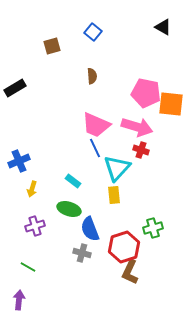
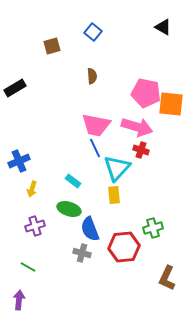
pink trapezoid: rotated 12 degrees counterclockwise
red hexagon: rotated 12 degrees clockwise
brown L-shape: moved 37 px right, 6 px down
